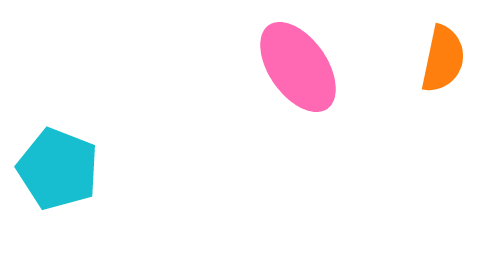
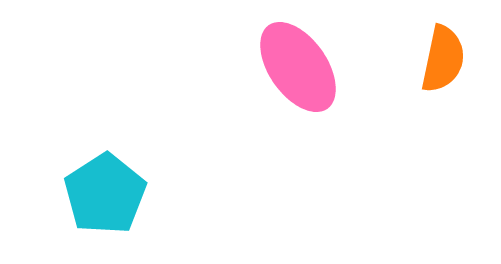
cyan pentagon: moved 47 px right, 25 px down; rotated 18 degrees clockwise
